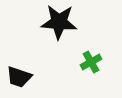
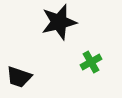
black star: rotated 18 degrees counterclockwise
